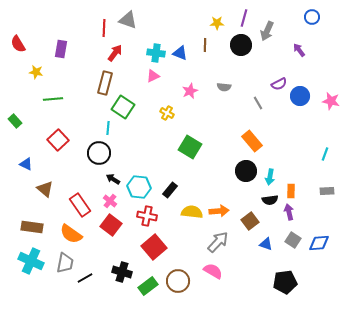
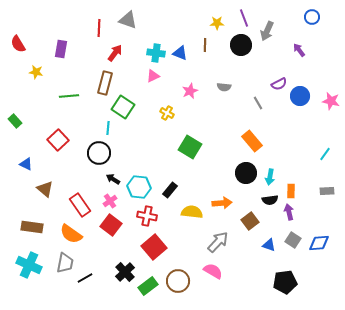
purple line at (244, 18): rotated 36 degrees counterclockwise
red line at (104, 28): moved 5 px left
green line at (53, 99): moved 16 px right, 3 px up
cyan line at (325, 154): rotated 16 degrees clockwise
black circle at (246, 171): moved 2 px down
pink cross at (110, 201): rotated 16 degrees clockwise
orange arrow at (219, 211): moved 3 px right, 8 px up
blue triangle at (266, 244): moved 3 px right, 1 px down
cyan cross at (31, 261): moved 2 px left, 4 px down
black cross at (122, 272): moved 3 px right; rotated 30 degrees clockwise
